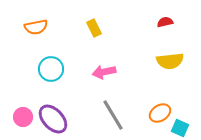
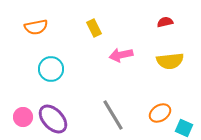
pink arrow: moved 17 px right, 17 px up
cyan square: moved 4 px right
